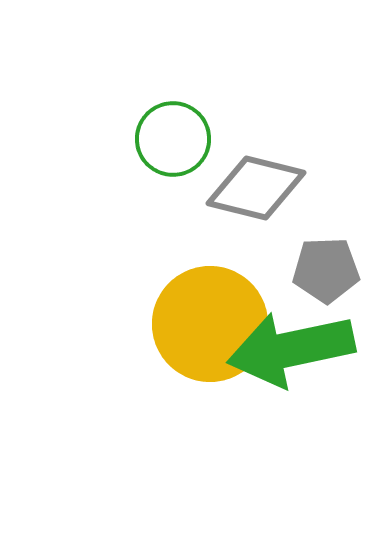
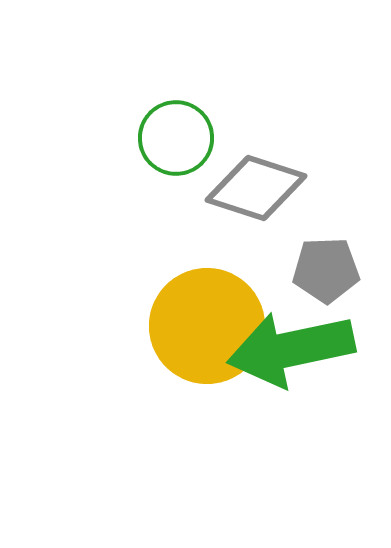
green circle: moved 3 px right, 1 px up
gray diamond: rotated 4 degrees clockwise
yellow circle: moved 3 px left, 2 px down
